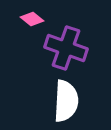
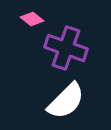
white semicircle: rotated 42 degrees clockwise
